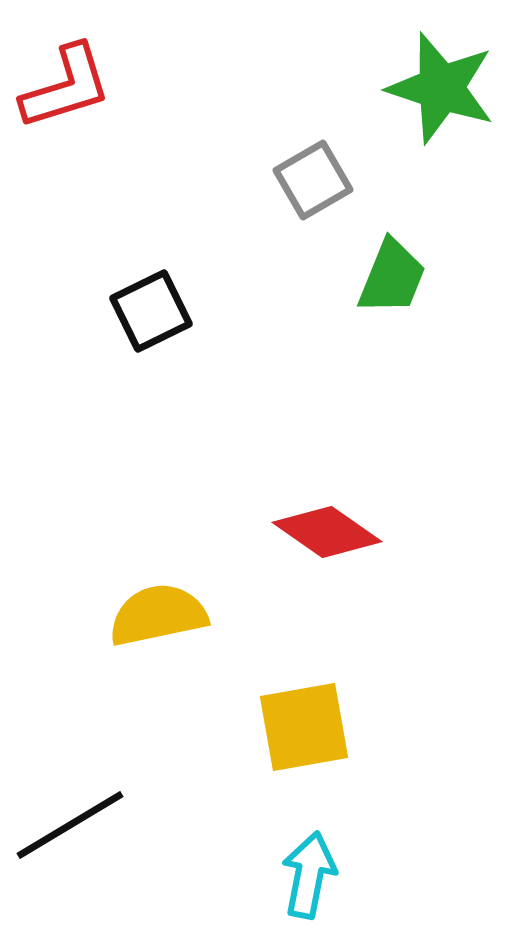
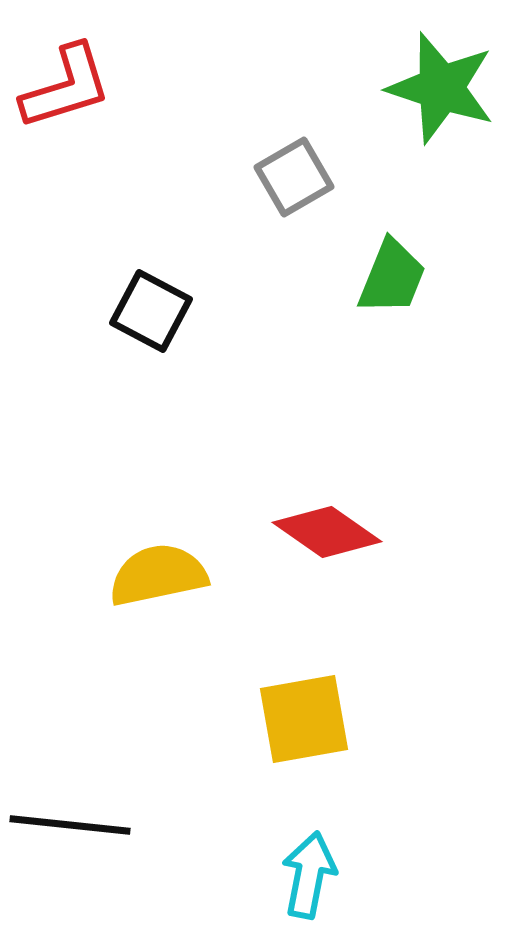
gray square: moved 19 px left, 3 px up
black square: rotated 36 degrees counterclockwise
yellow semicircle: moved 40 px up
yellow square: moved 8 px up
black line: rotated 37 degrees clockwise
